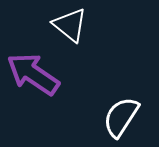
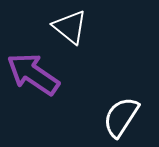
white triangle: moved 2 px down
